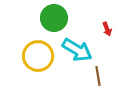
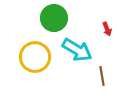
yellow circle: moved 3 px left, 1 px down
brown line: moved 4 px right
